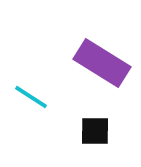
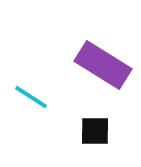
purple rectangle: moved 1 px right, 2 px down
